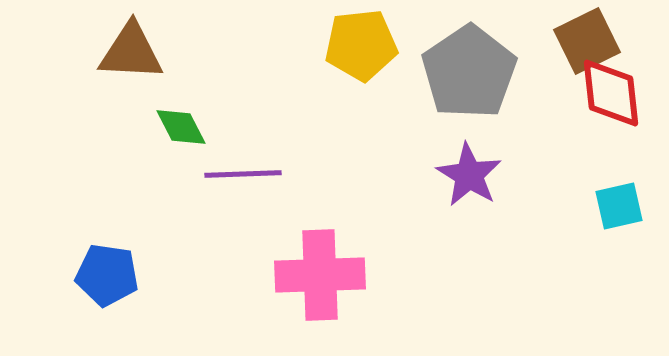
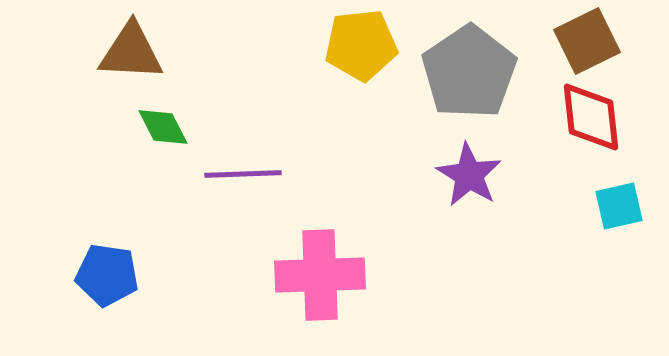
red diamond: moved 20 px left, 24 px down
green diamond: moved 18 px left
